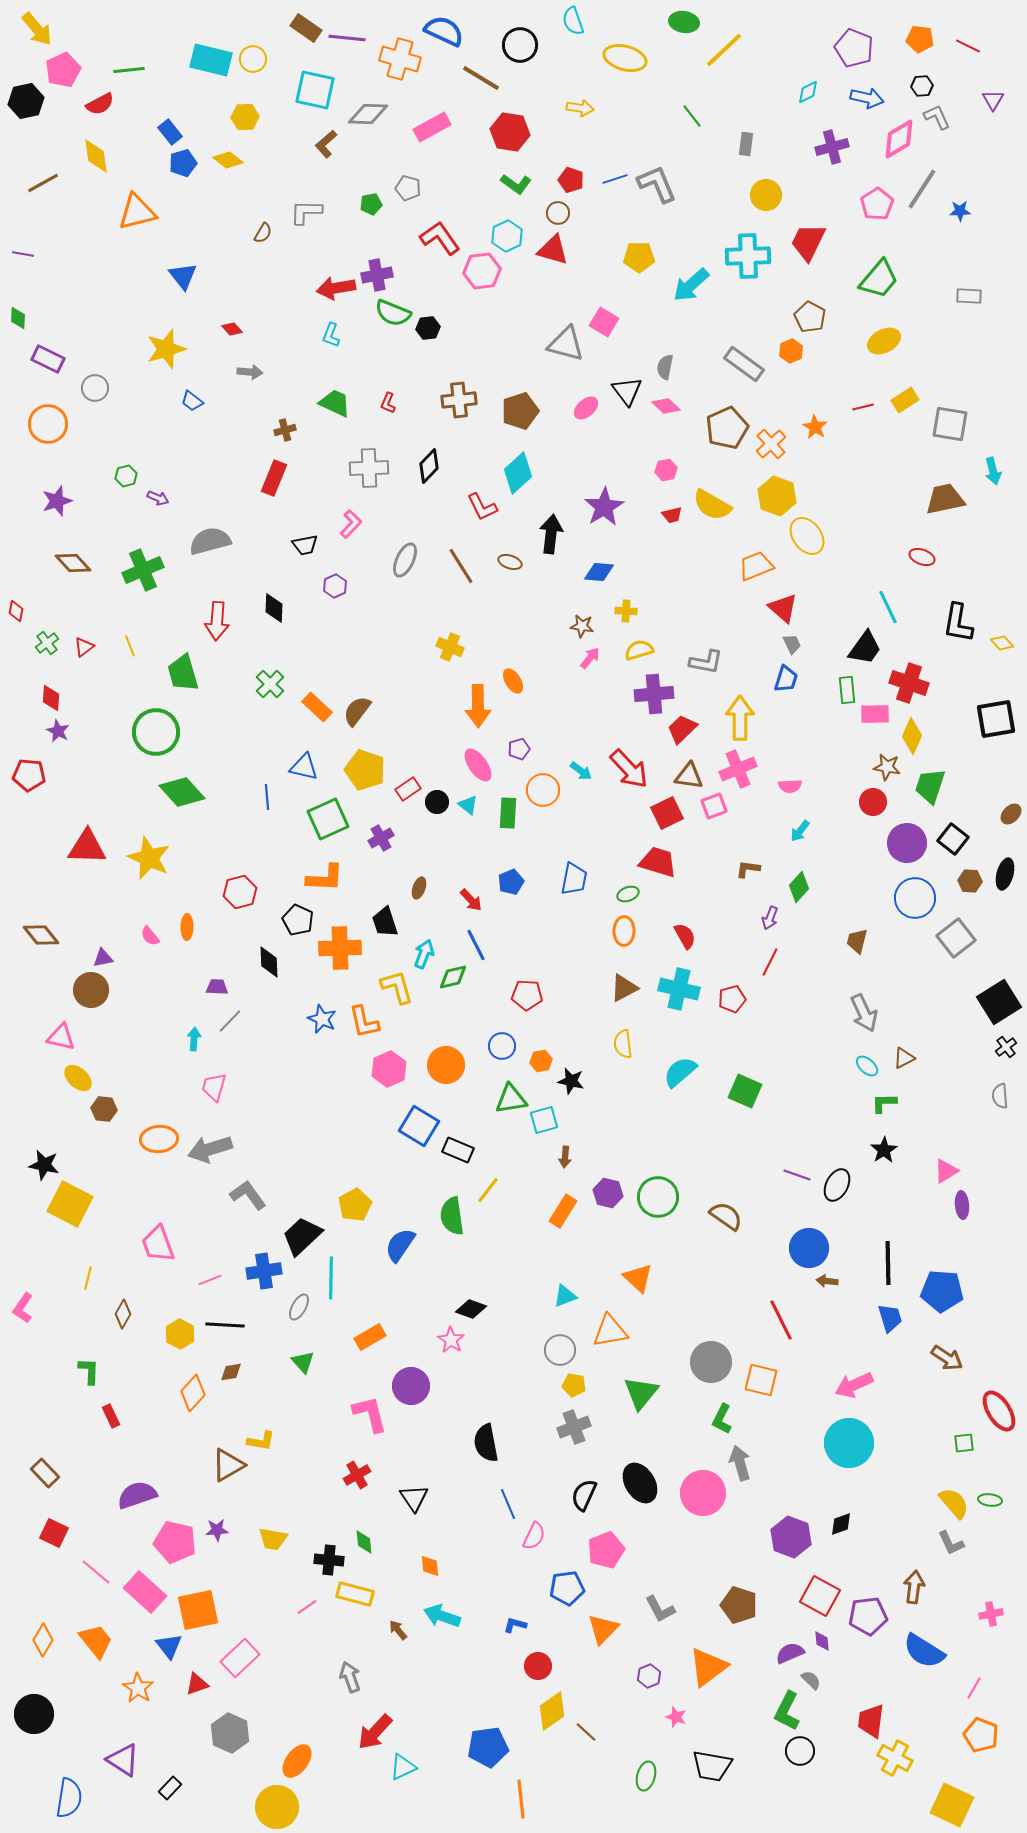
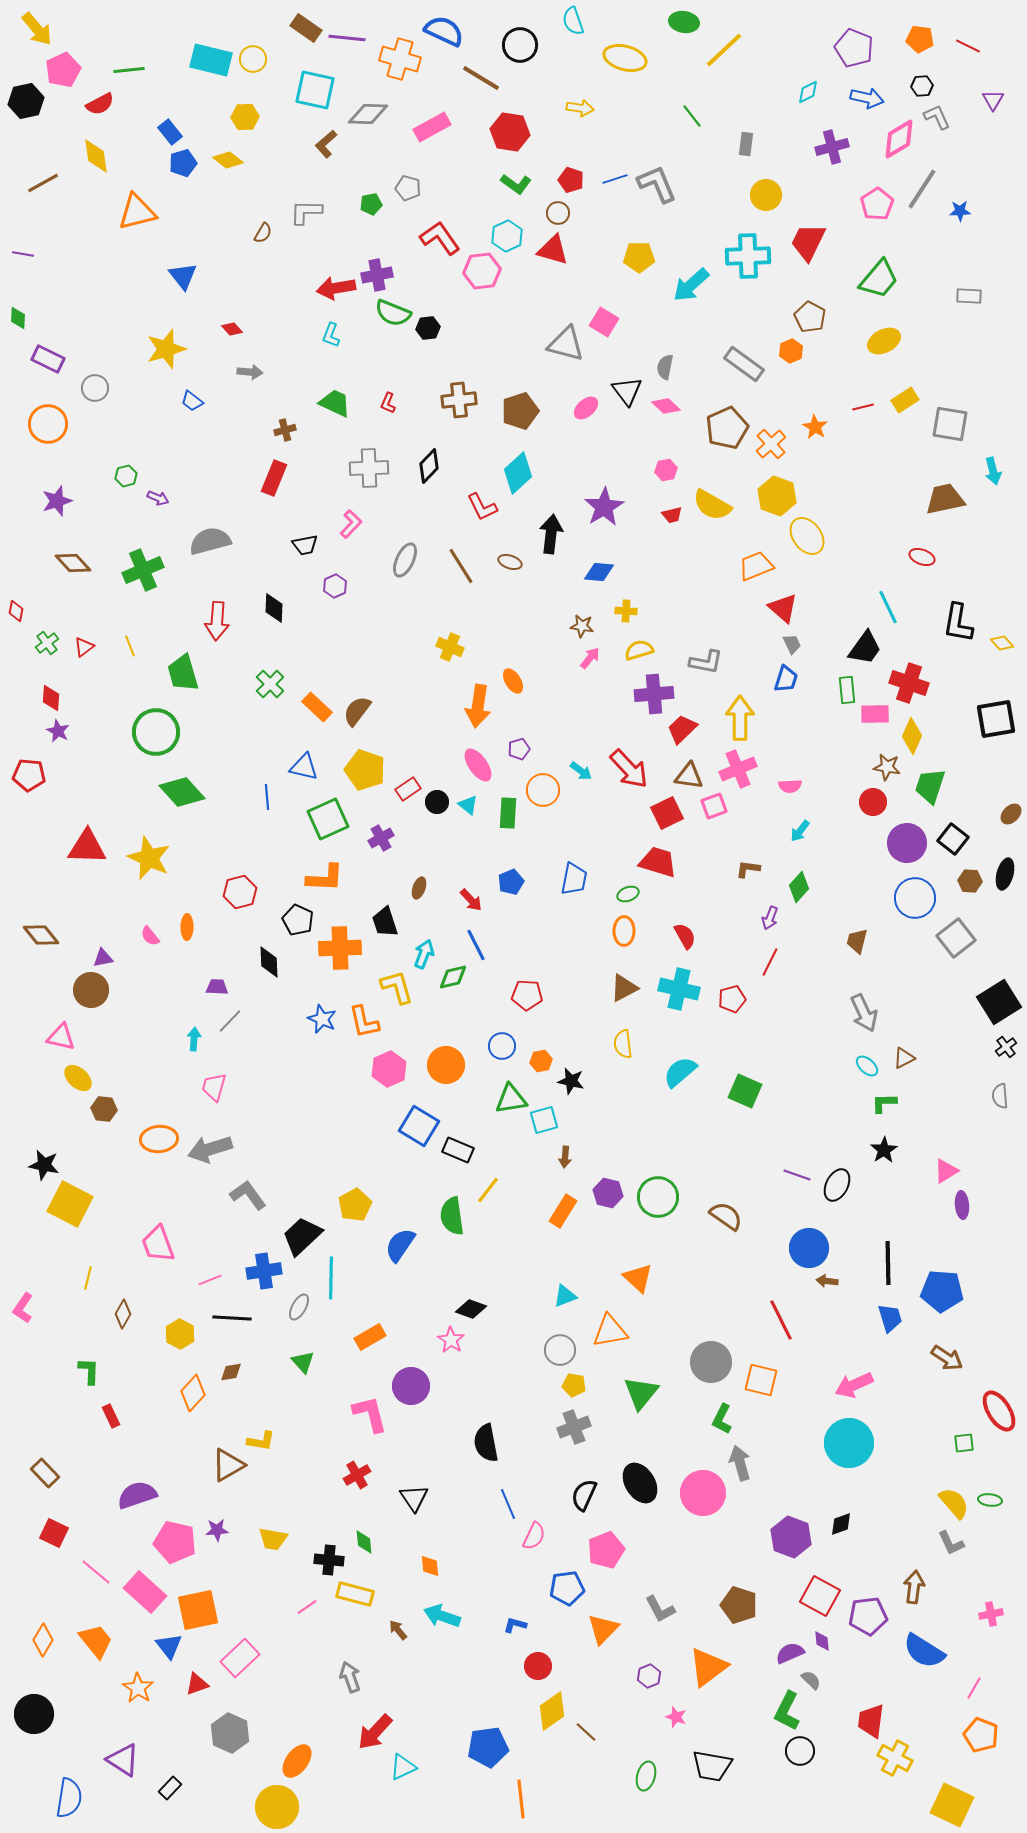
orange arrow at (478, 706): rotated 9 degrees clockwise
black line at (225, 1325): moved 7 px right, 7 px up
